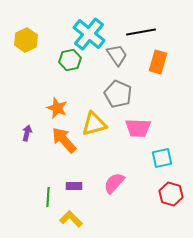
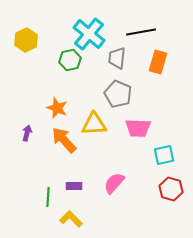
gray trapezoid: moved 3 px down; rotated 140 degrees counterclockwise
yellow triangle: rotated 12 degrees clockwise
cyan square: moved 2 px right, 3 px up
red hexagon: moved 5 px up
